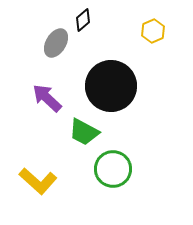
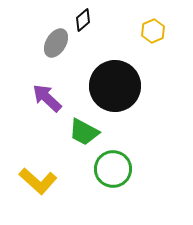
black circle: moved 4 px right
